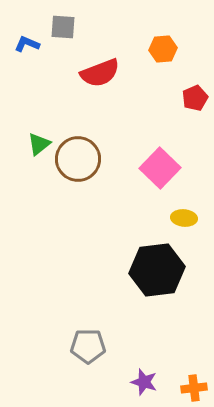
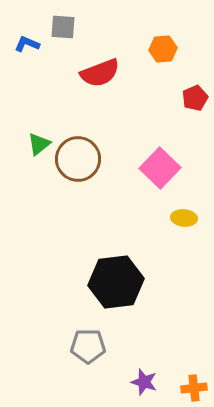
black hexagon: moved 41 px left, 12 px down
